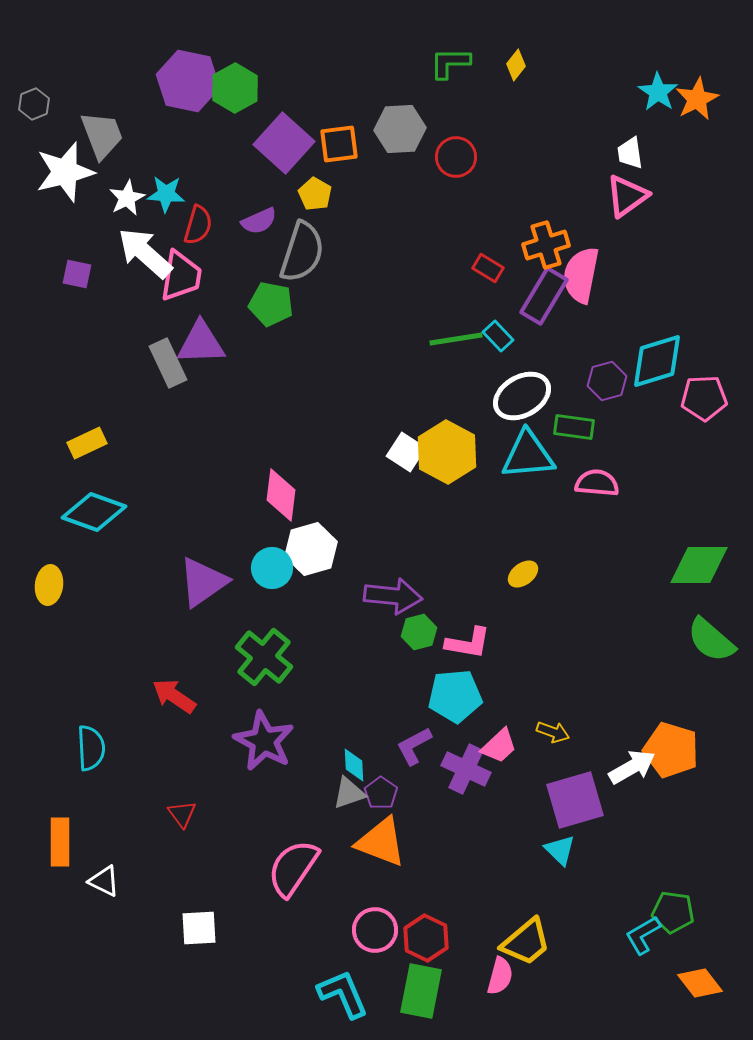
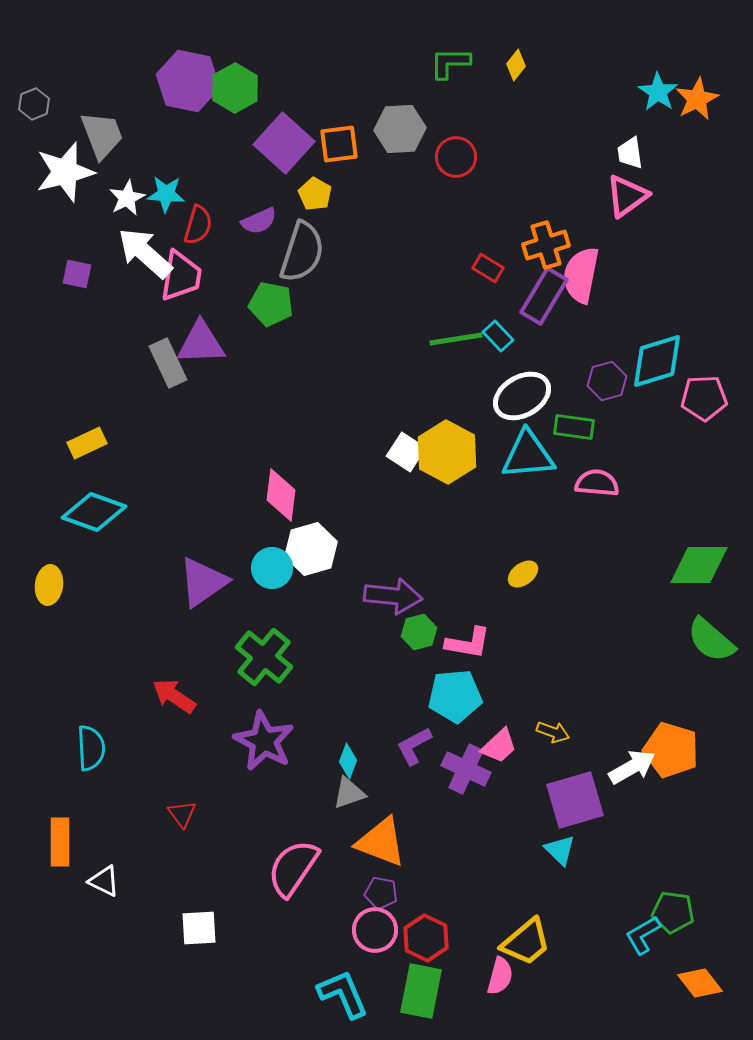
cyan diamond at (354, 765): moved 6 px left, 4 px up; rotated 24 degrees clockwise
purple pentagon at (381, 793): moved 100 px down; rotated 24 degrees counterclockwise
